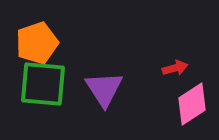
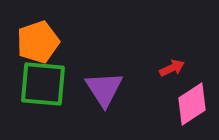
orange pentagon: moved 1 px right, 1 px up
red arrow: moved 3 px left; rotated 10 degrees counterclockwise
